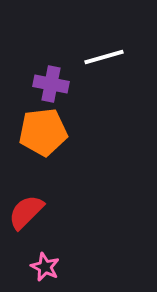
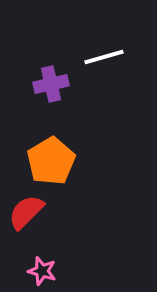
purple cross: rotated 24 degrees counterclockwise
orange pentagon: moved 8 px right, 29 px down; rotated 24 degrees counterclockwise
pink star: moved 3 px left, 4 px down; rotated 8 degrees counterclockwise
